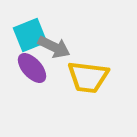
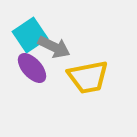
cyan square: rotated 12 degrees counterclockwise
yellow trapezoid: rotated 18 degrees counterclockwise
